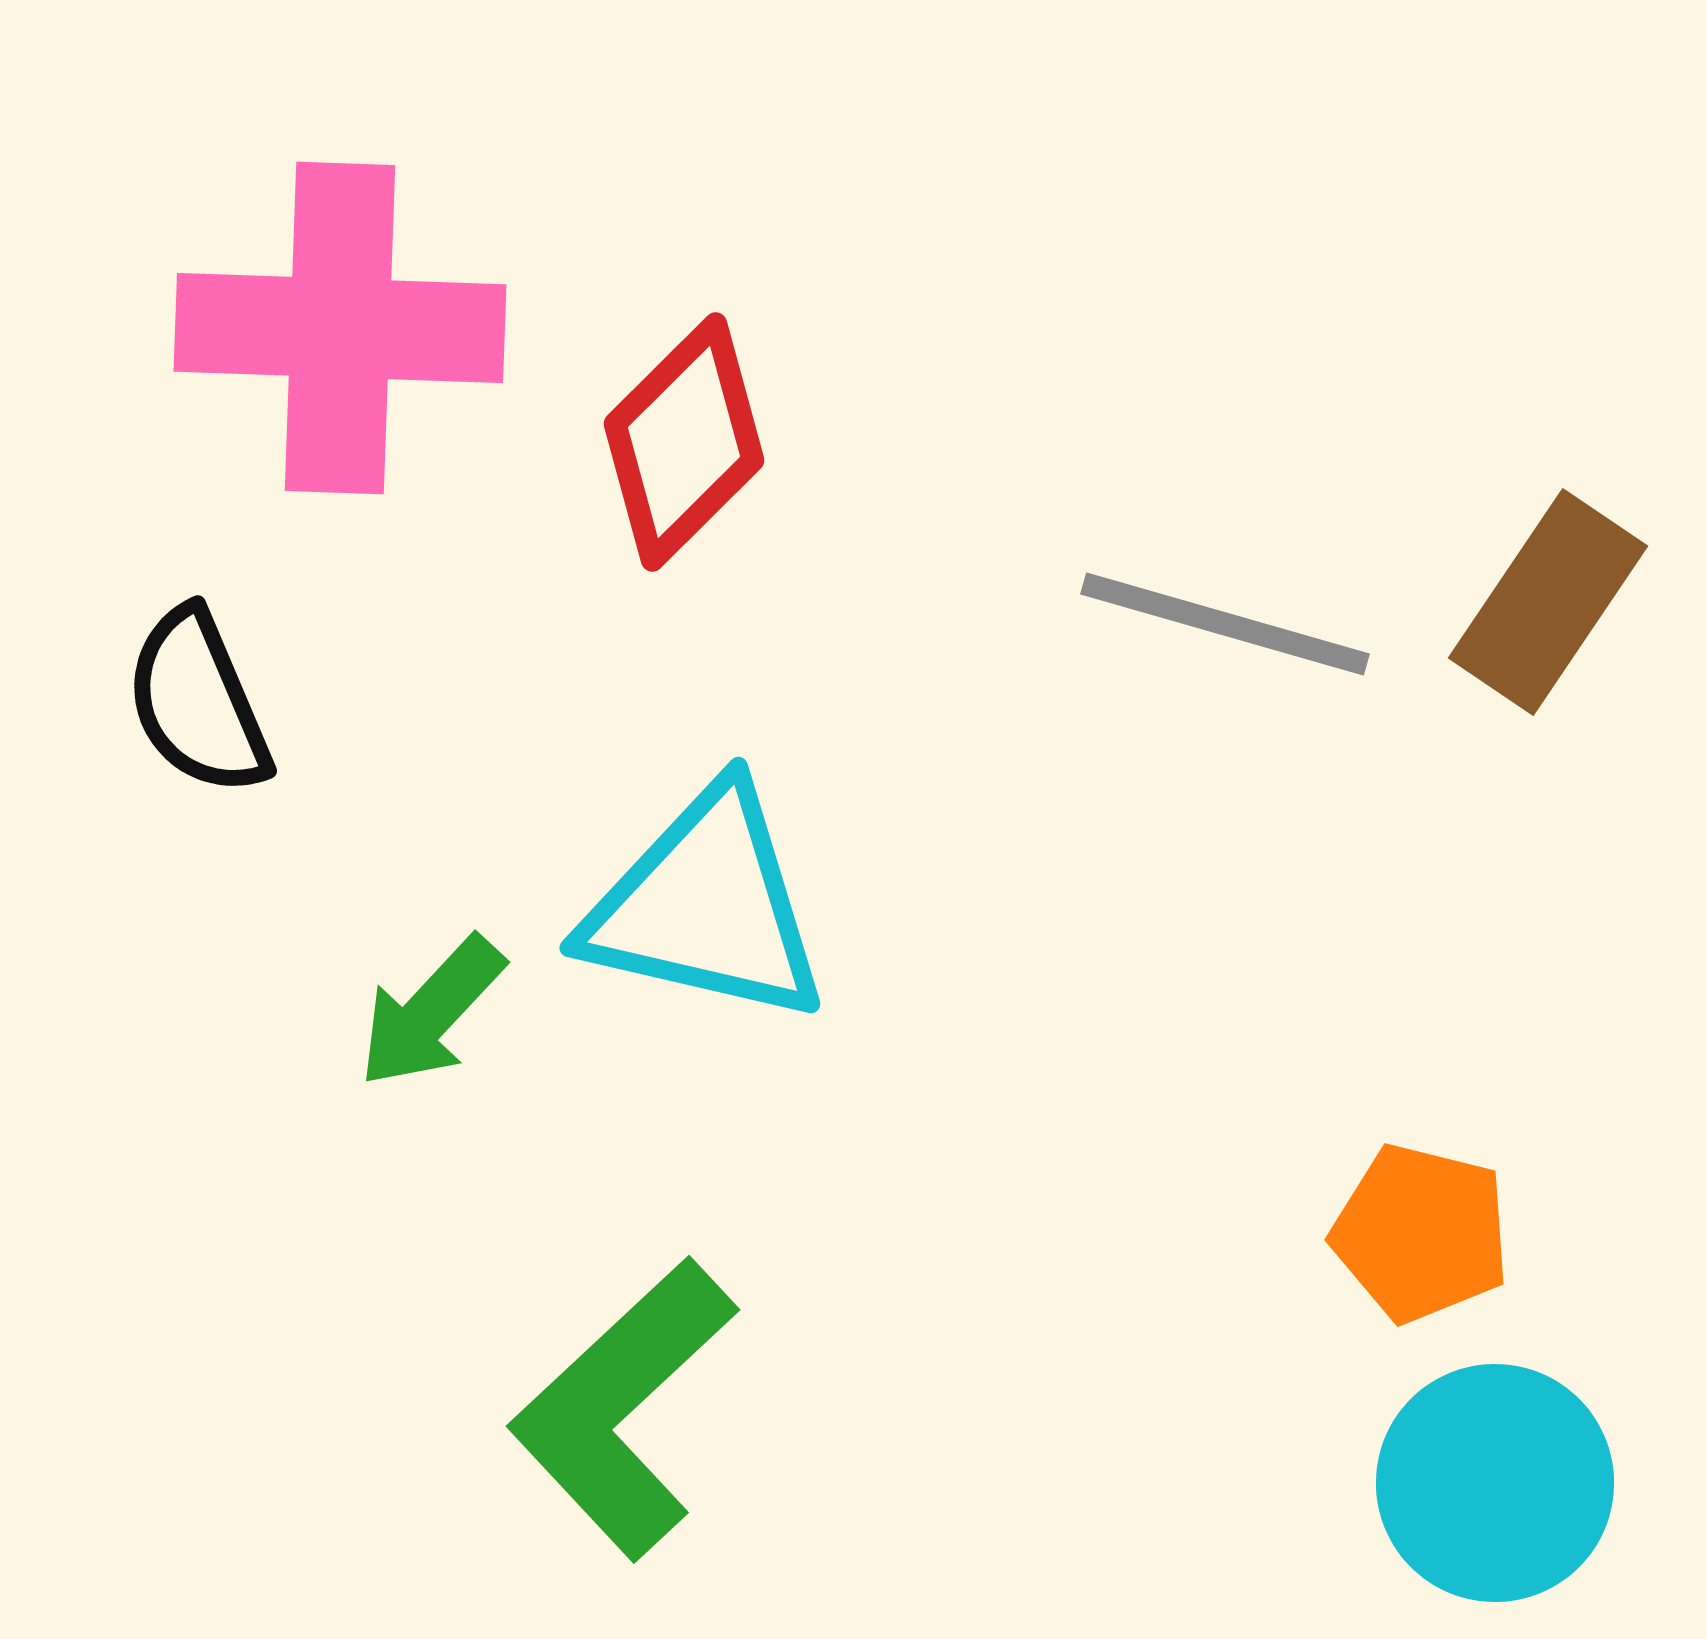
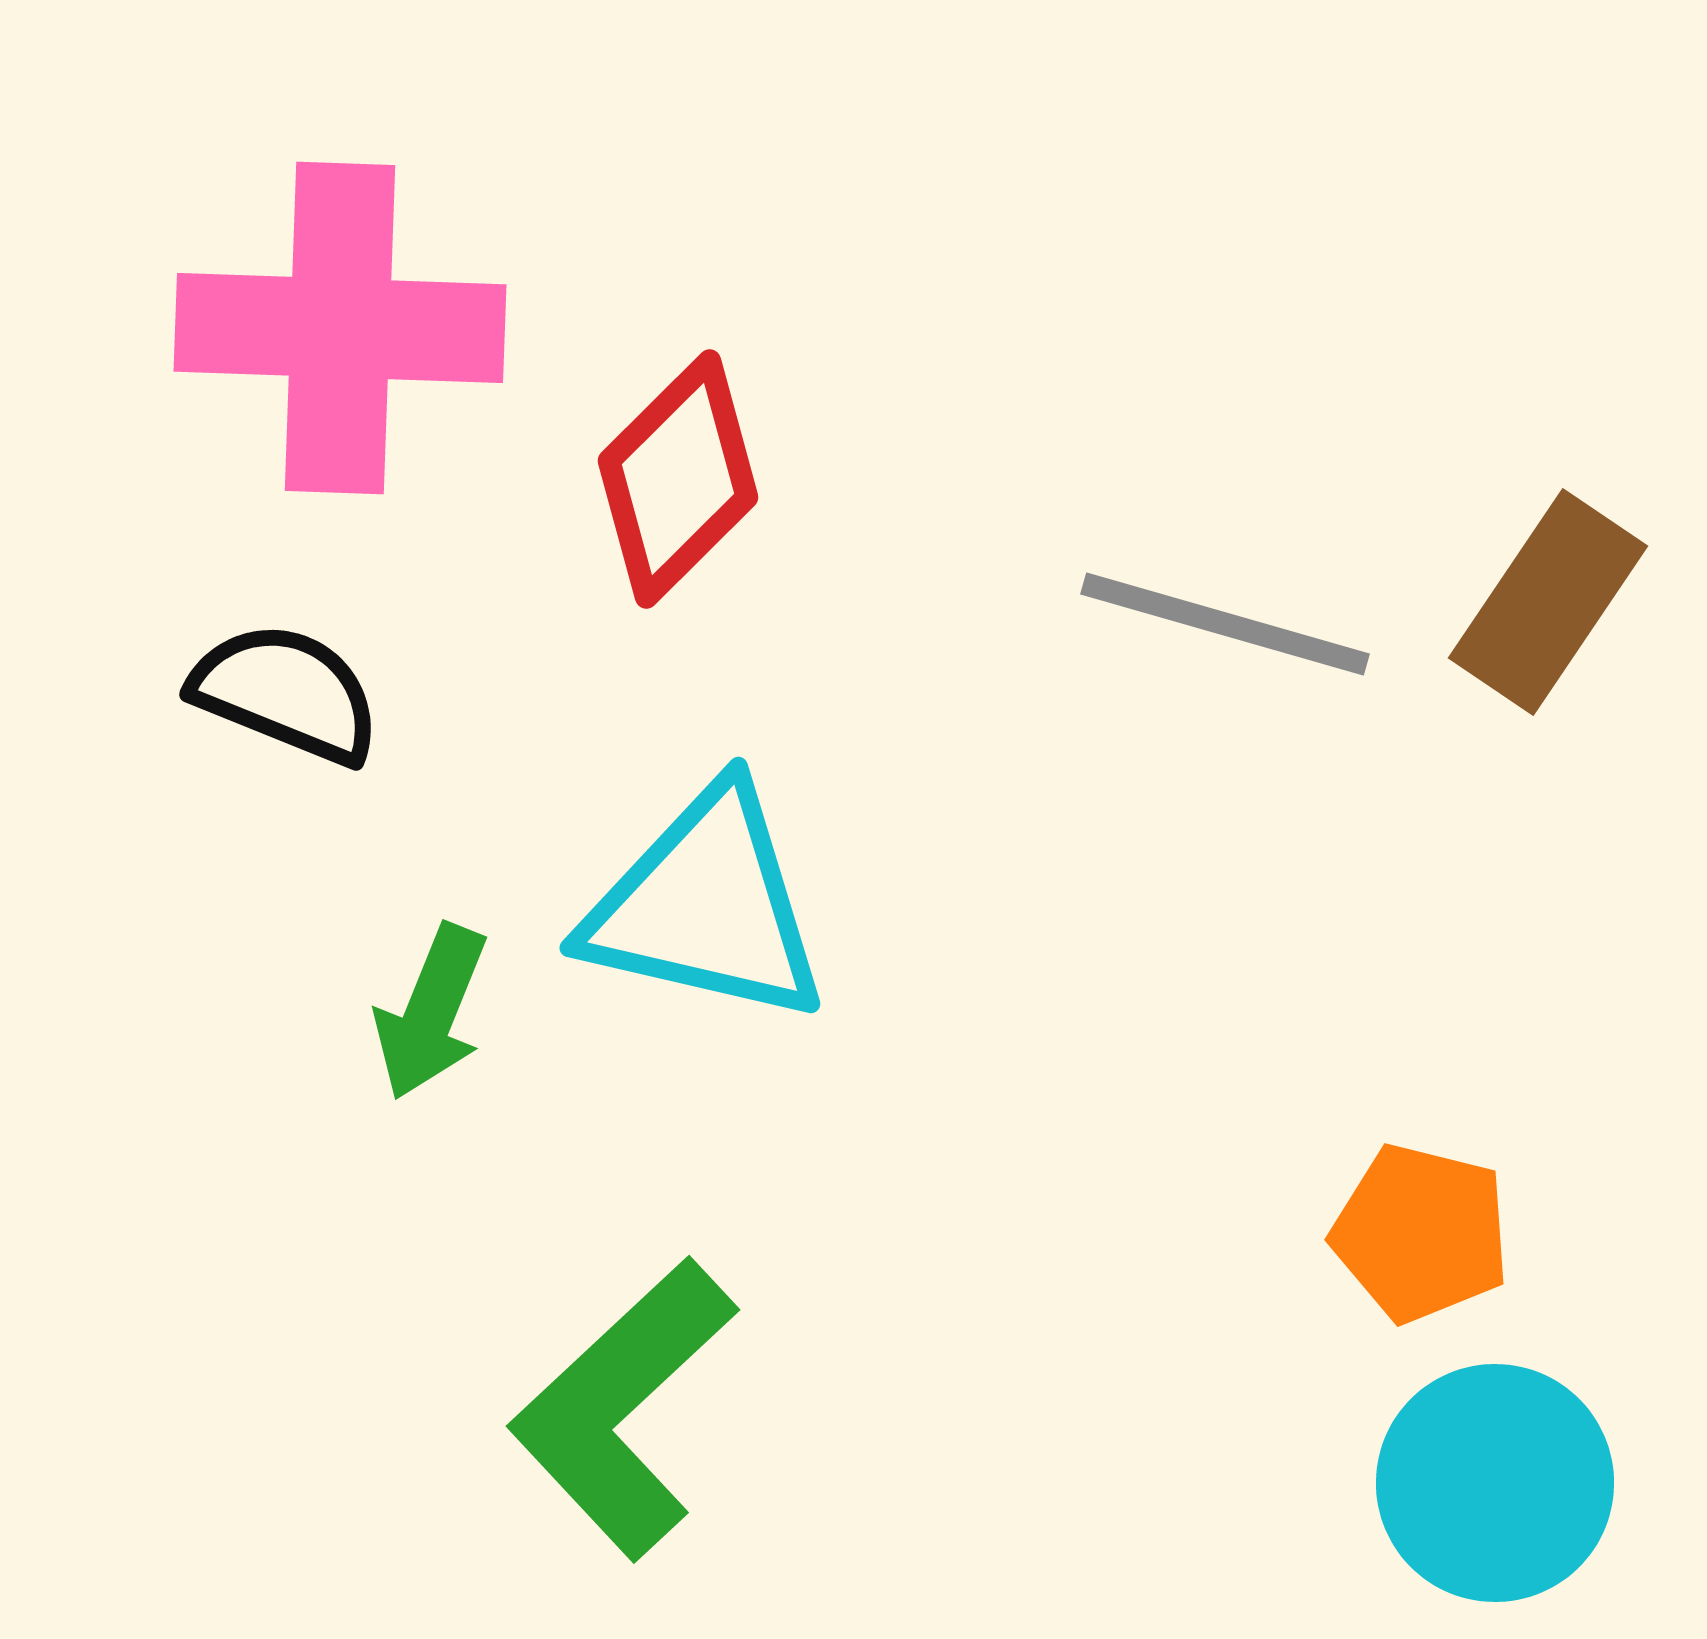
red diamond: moved 6 px left, 37 px down
black semicircle: moved 88 px right, 9 px up; rotated 135 degrees clockwise
green arrow: rotated 21 degrees counterclockwise
